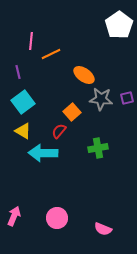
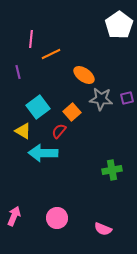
pink line: moved 2 px up
cyan square: moved 15 px right, 5 px down
green cross: moved 14 px right, 22 px down
